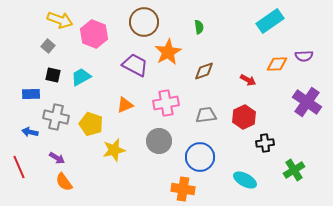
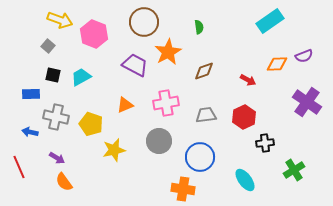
purple semicircle: rotated 18 degrees counterclockwise
cyan ellipse: rotated 25 degrees clockwise
